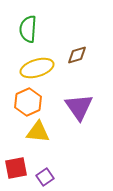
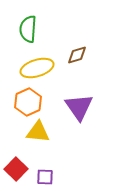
red square: moved 1 px down; rotated 35 degrees counterclockwise
purple square: rotated 36 degrees clockwise
